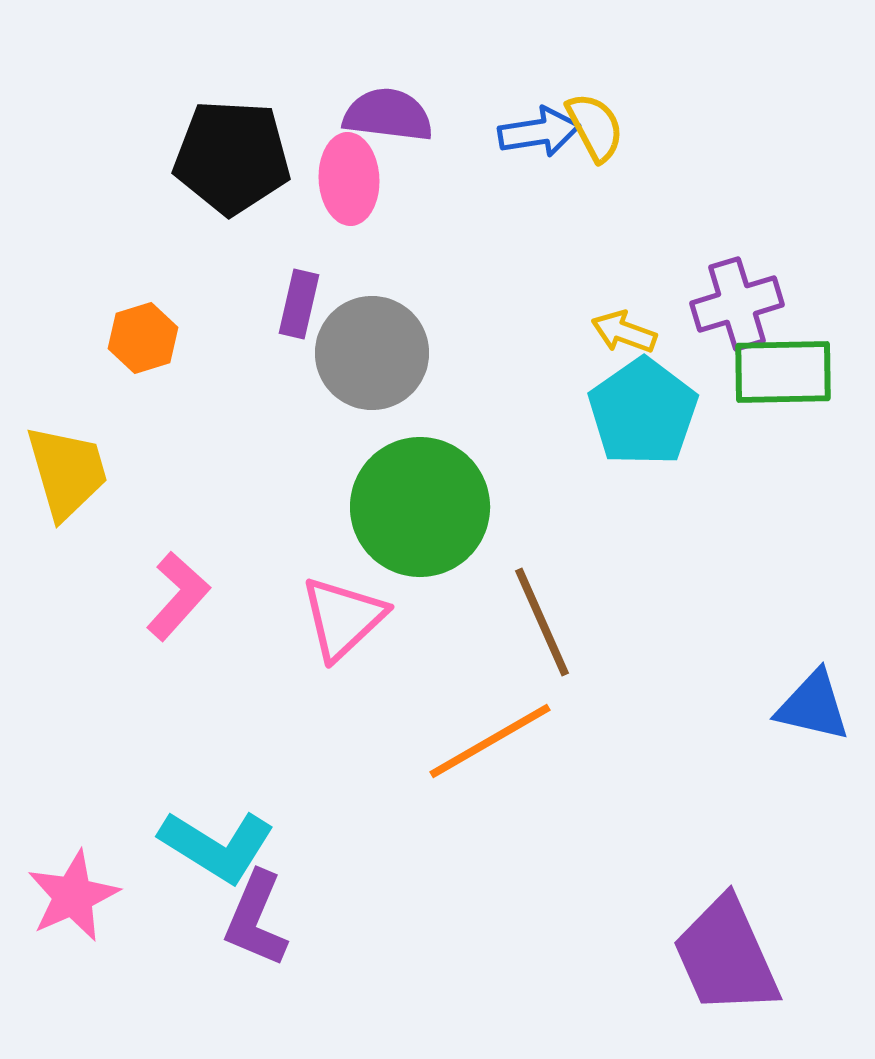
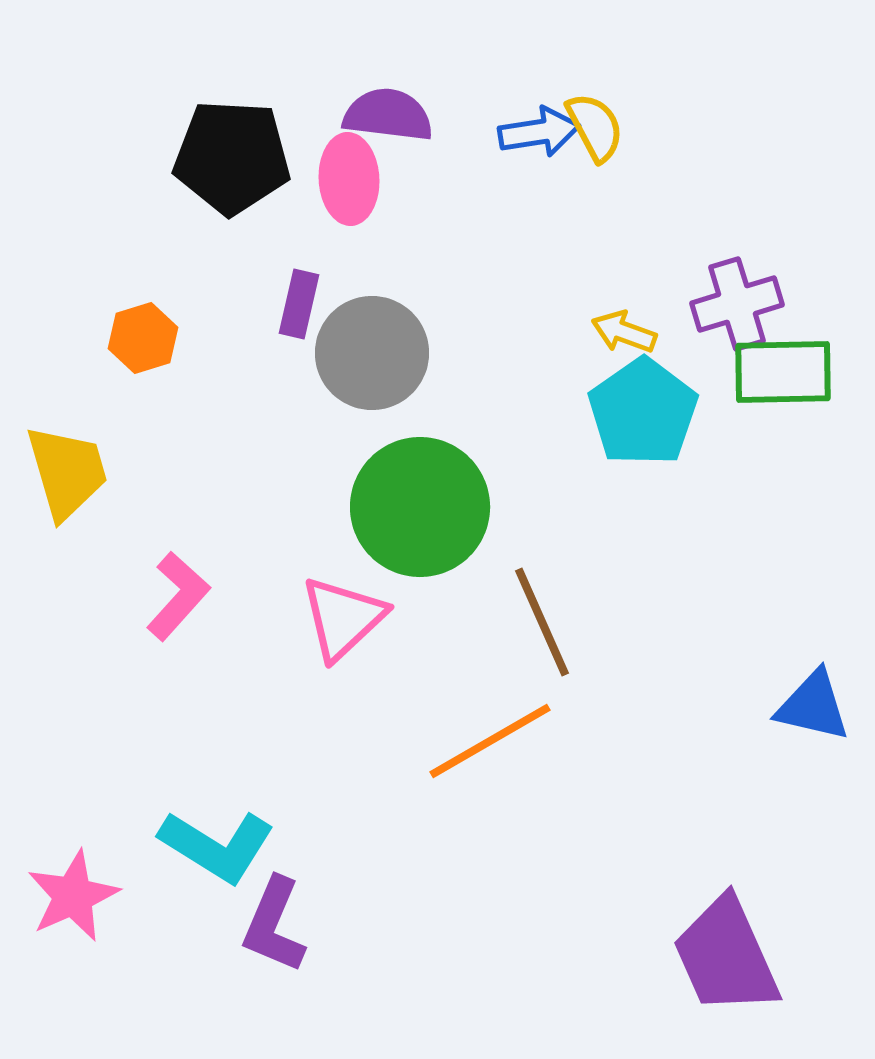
purple L-shape: moved 18 px right, 6 px down
